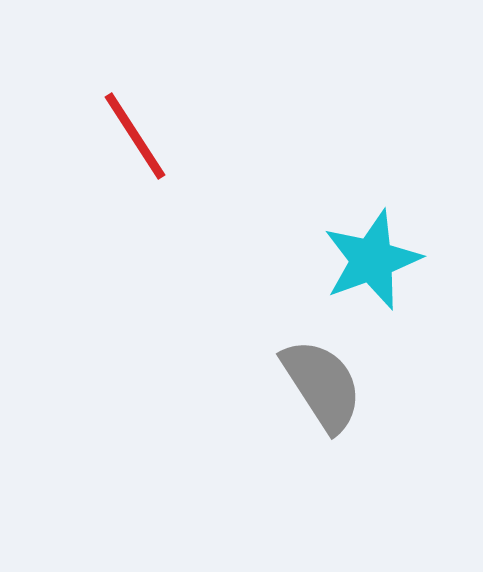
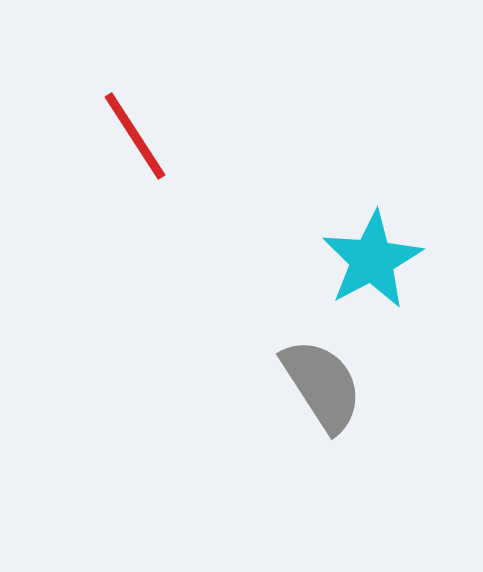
cyan star: rotated 8 degrees counterclockwise
